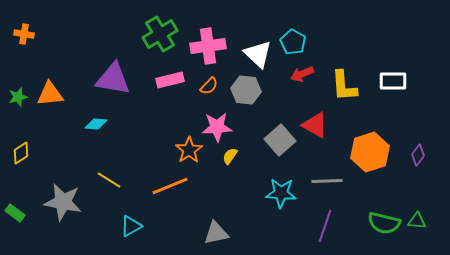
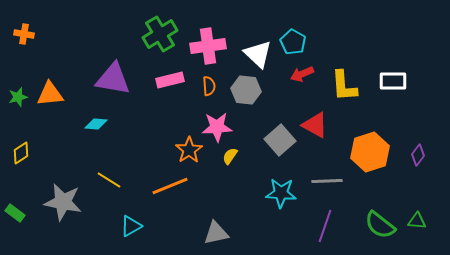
orange semicircle: rotated 48 degrees counterclockwise
green semicircle: moved 4 px left, 2 px down; rotated 24 degrees clockwise
